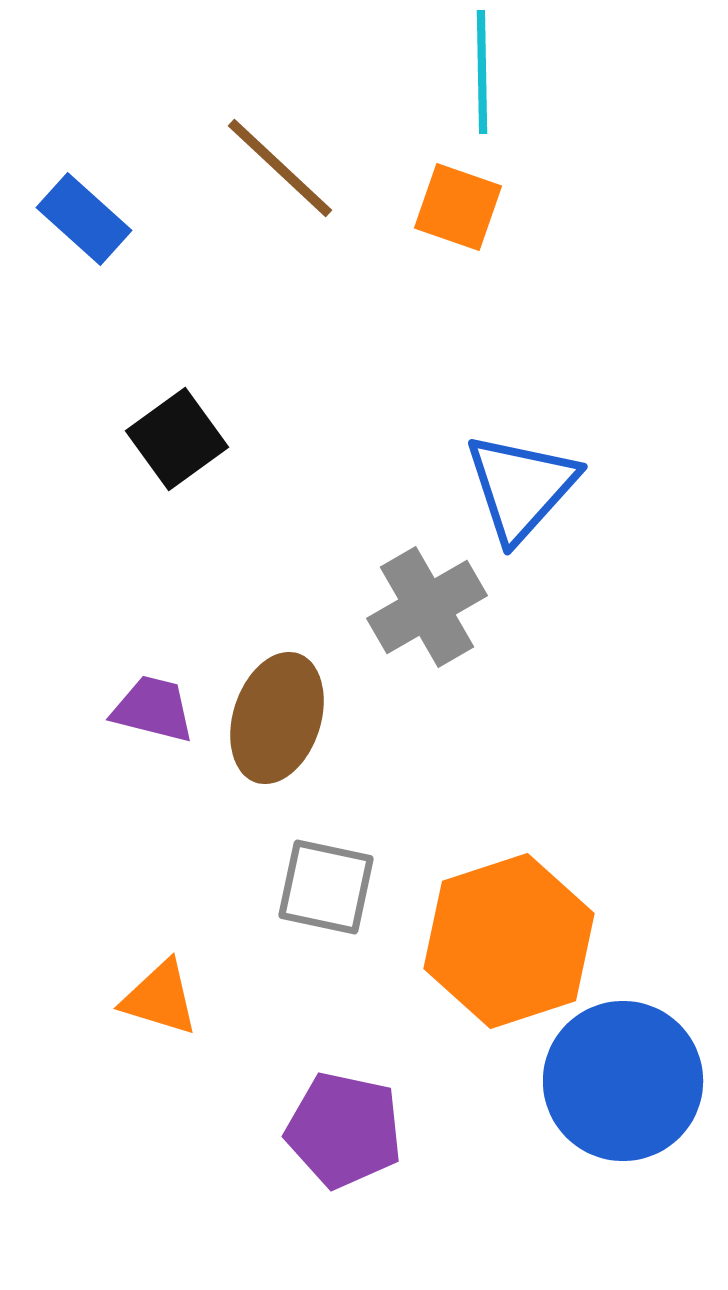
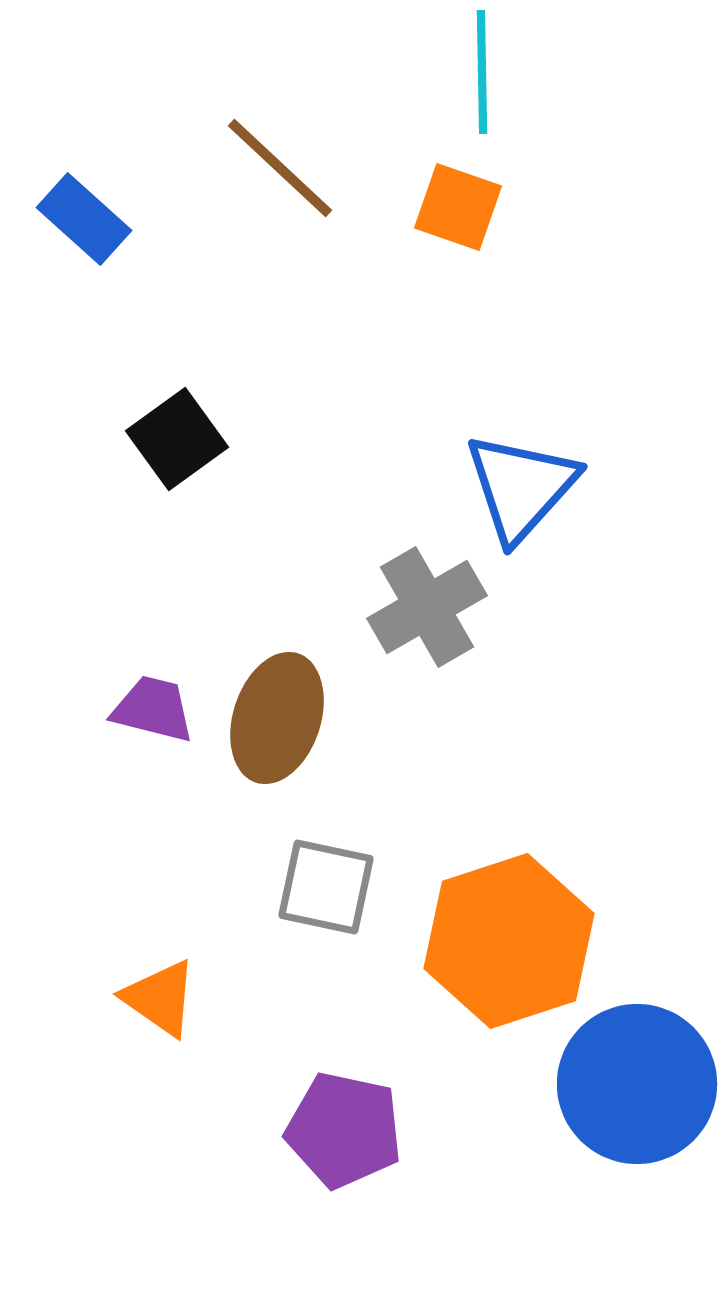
orange triangle: rotated 18 degrees clockwise
blue circle: moved 14 px right, 3 px down
